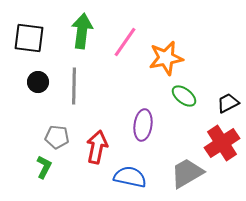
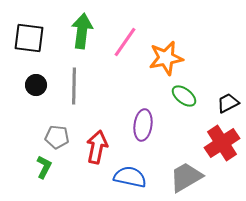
black circle: moved 2 px left, 3 px down
gray trapezoid: moved 1 px left, 4 px down
